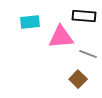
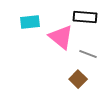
black rectangle: moved 1 px right, 1 px down
pink triangle: rotated 44 degrees clockwise
